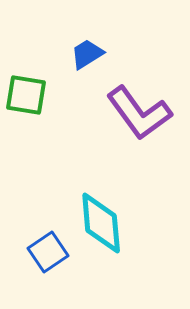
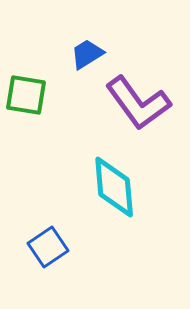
purple L-shape: moved 1 px left, 10 px up
cyan diamond: moved 13 px right, 36 px up
blue square: moved 5 px up
